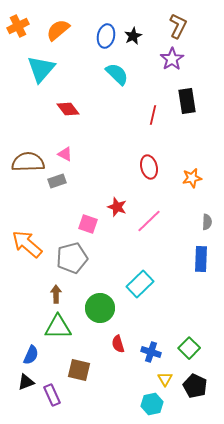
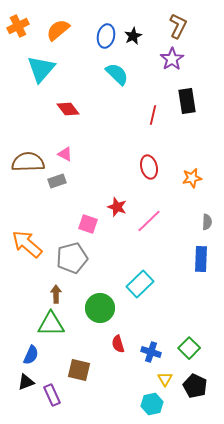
green triangle: moved 7 px left, 3 px up
